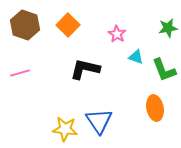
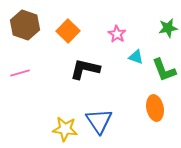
orange square: moved 6 px down
